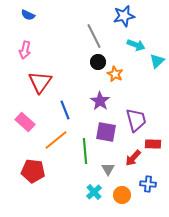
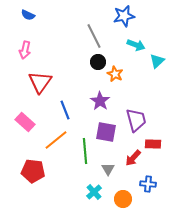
orange circle: moved 1 px right, 4 px down
